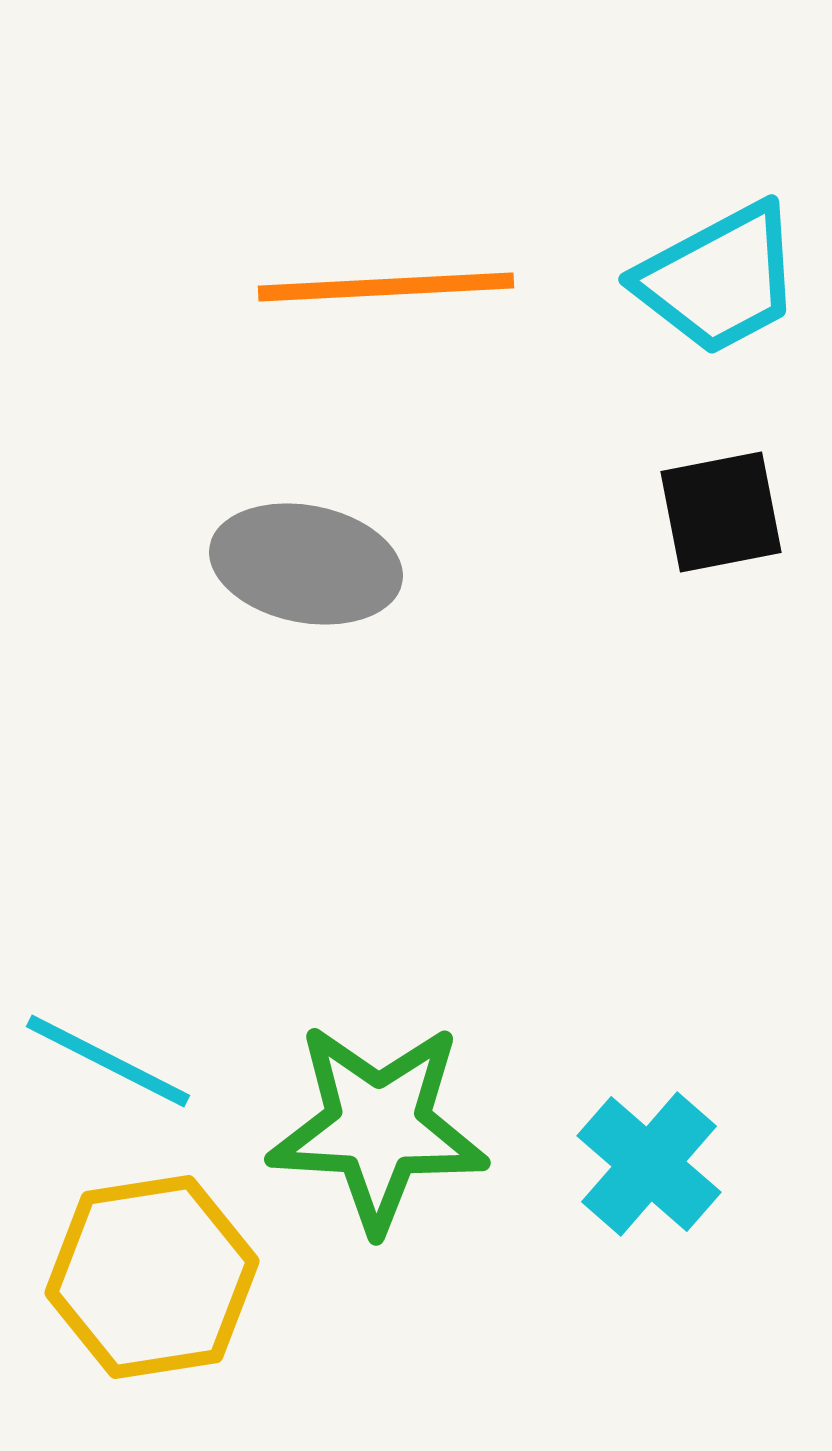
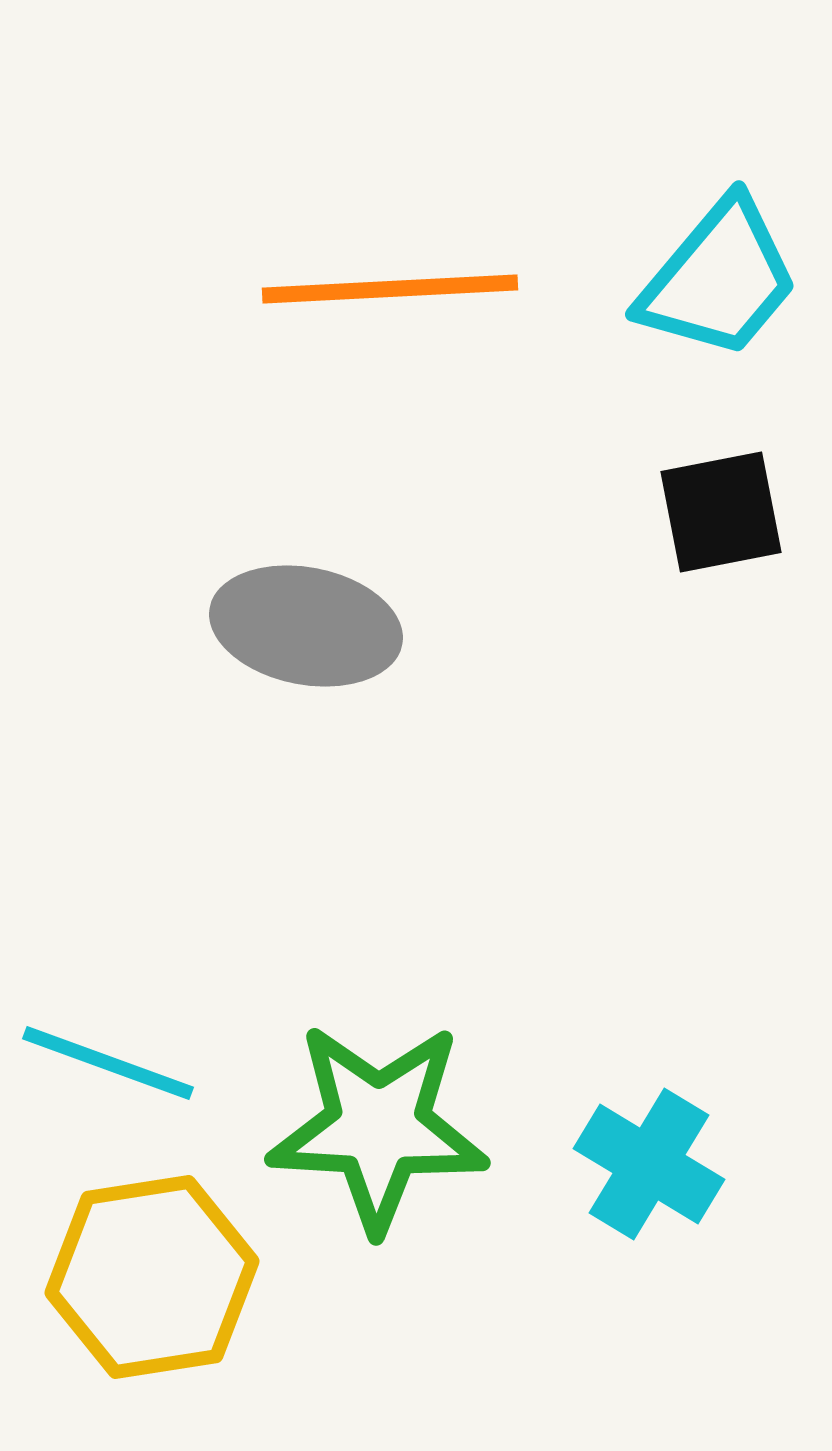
cyan trapezoid: rotated 22 degrees counterclockwise
orange line: moved 4 px right, 2 px down
gray ellipse: moved 62 px down
cyan line: moved 2 px down; rotated 7 degrees counterclockwise
cyan cross: rotated 10 degrees counterclockwise
